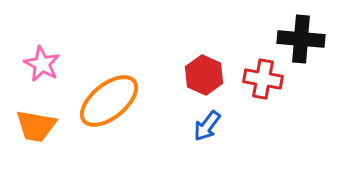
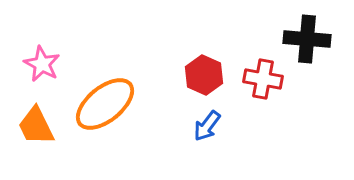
black cross: moved 6 px right
orange ellipse: moved 4 px left, 3 px down
orange trapezoid: rotated 54 degrees clockwise
